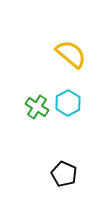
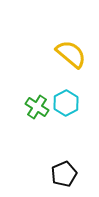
cyan hexagon: moved 2 px left
black pentagon: rotated 25 degrees clockwise
